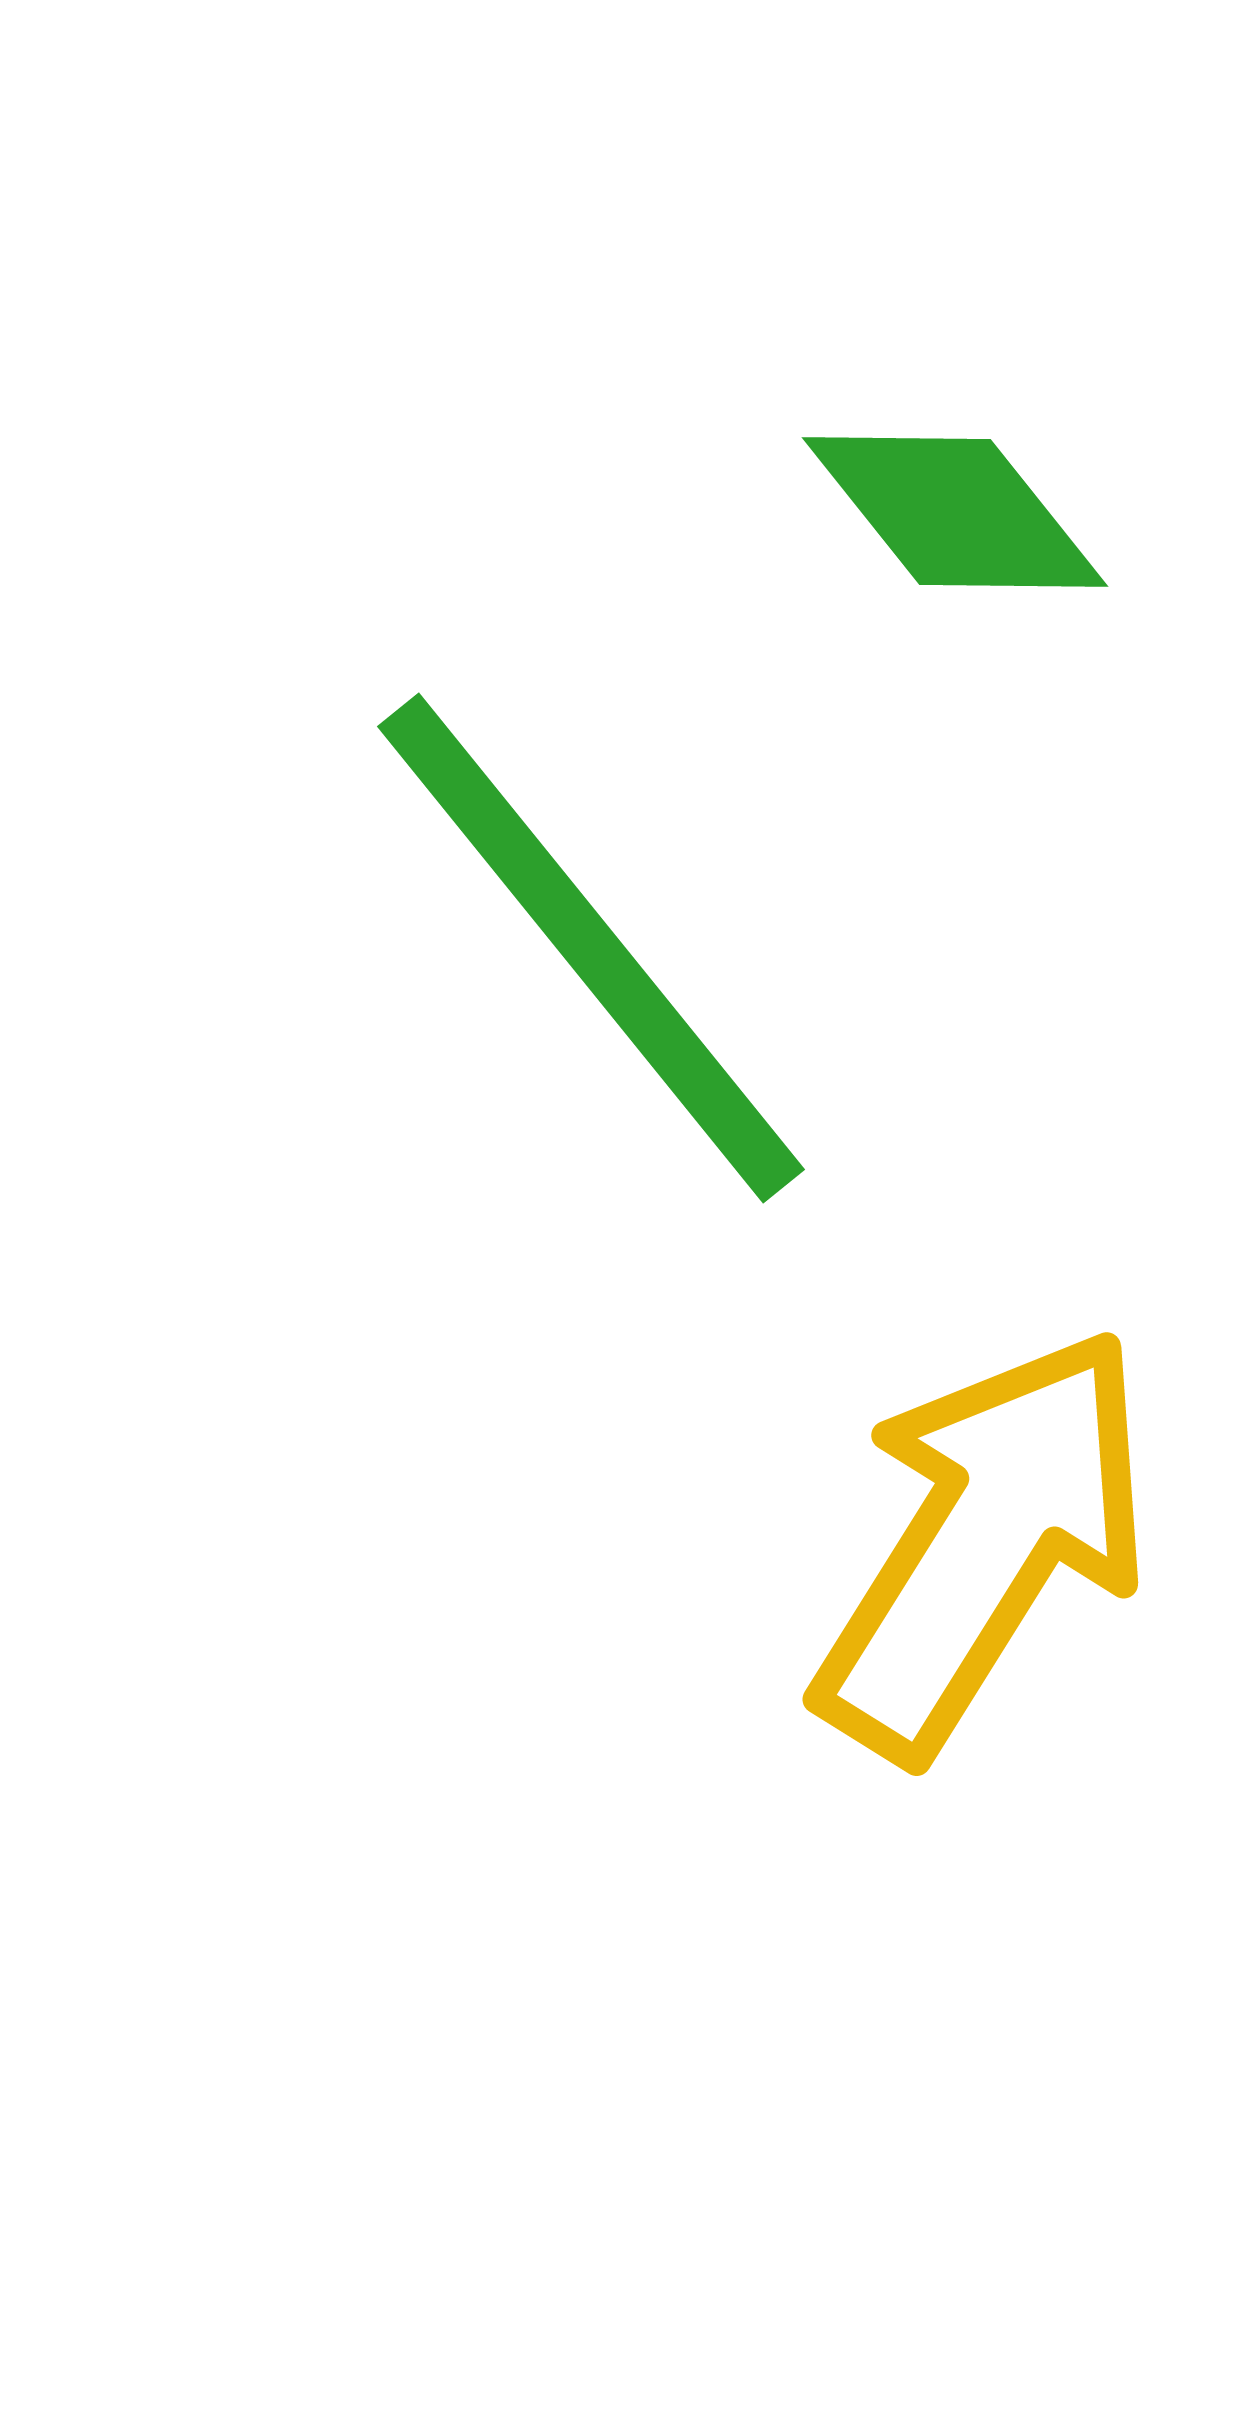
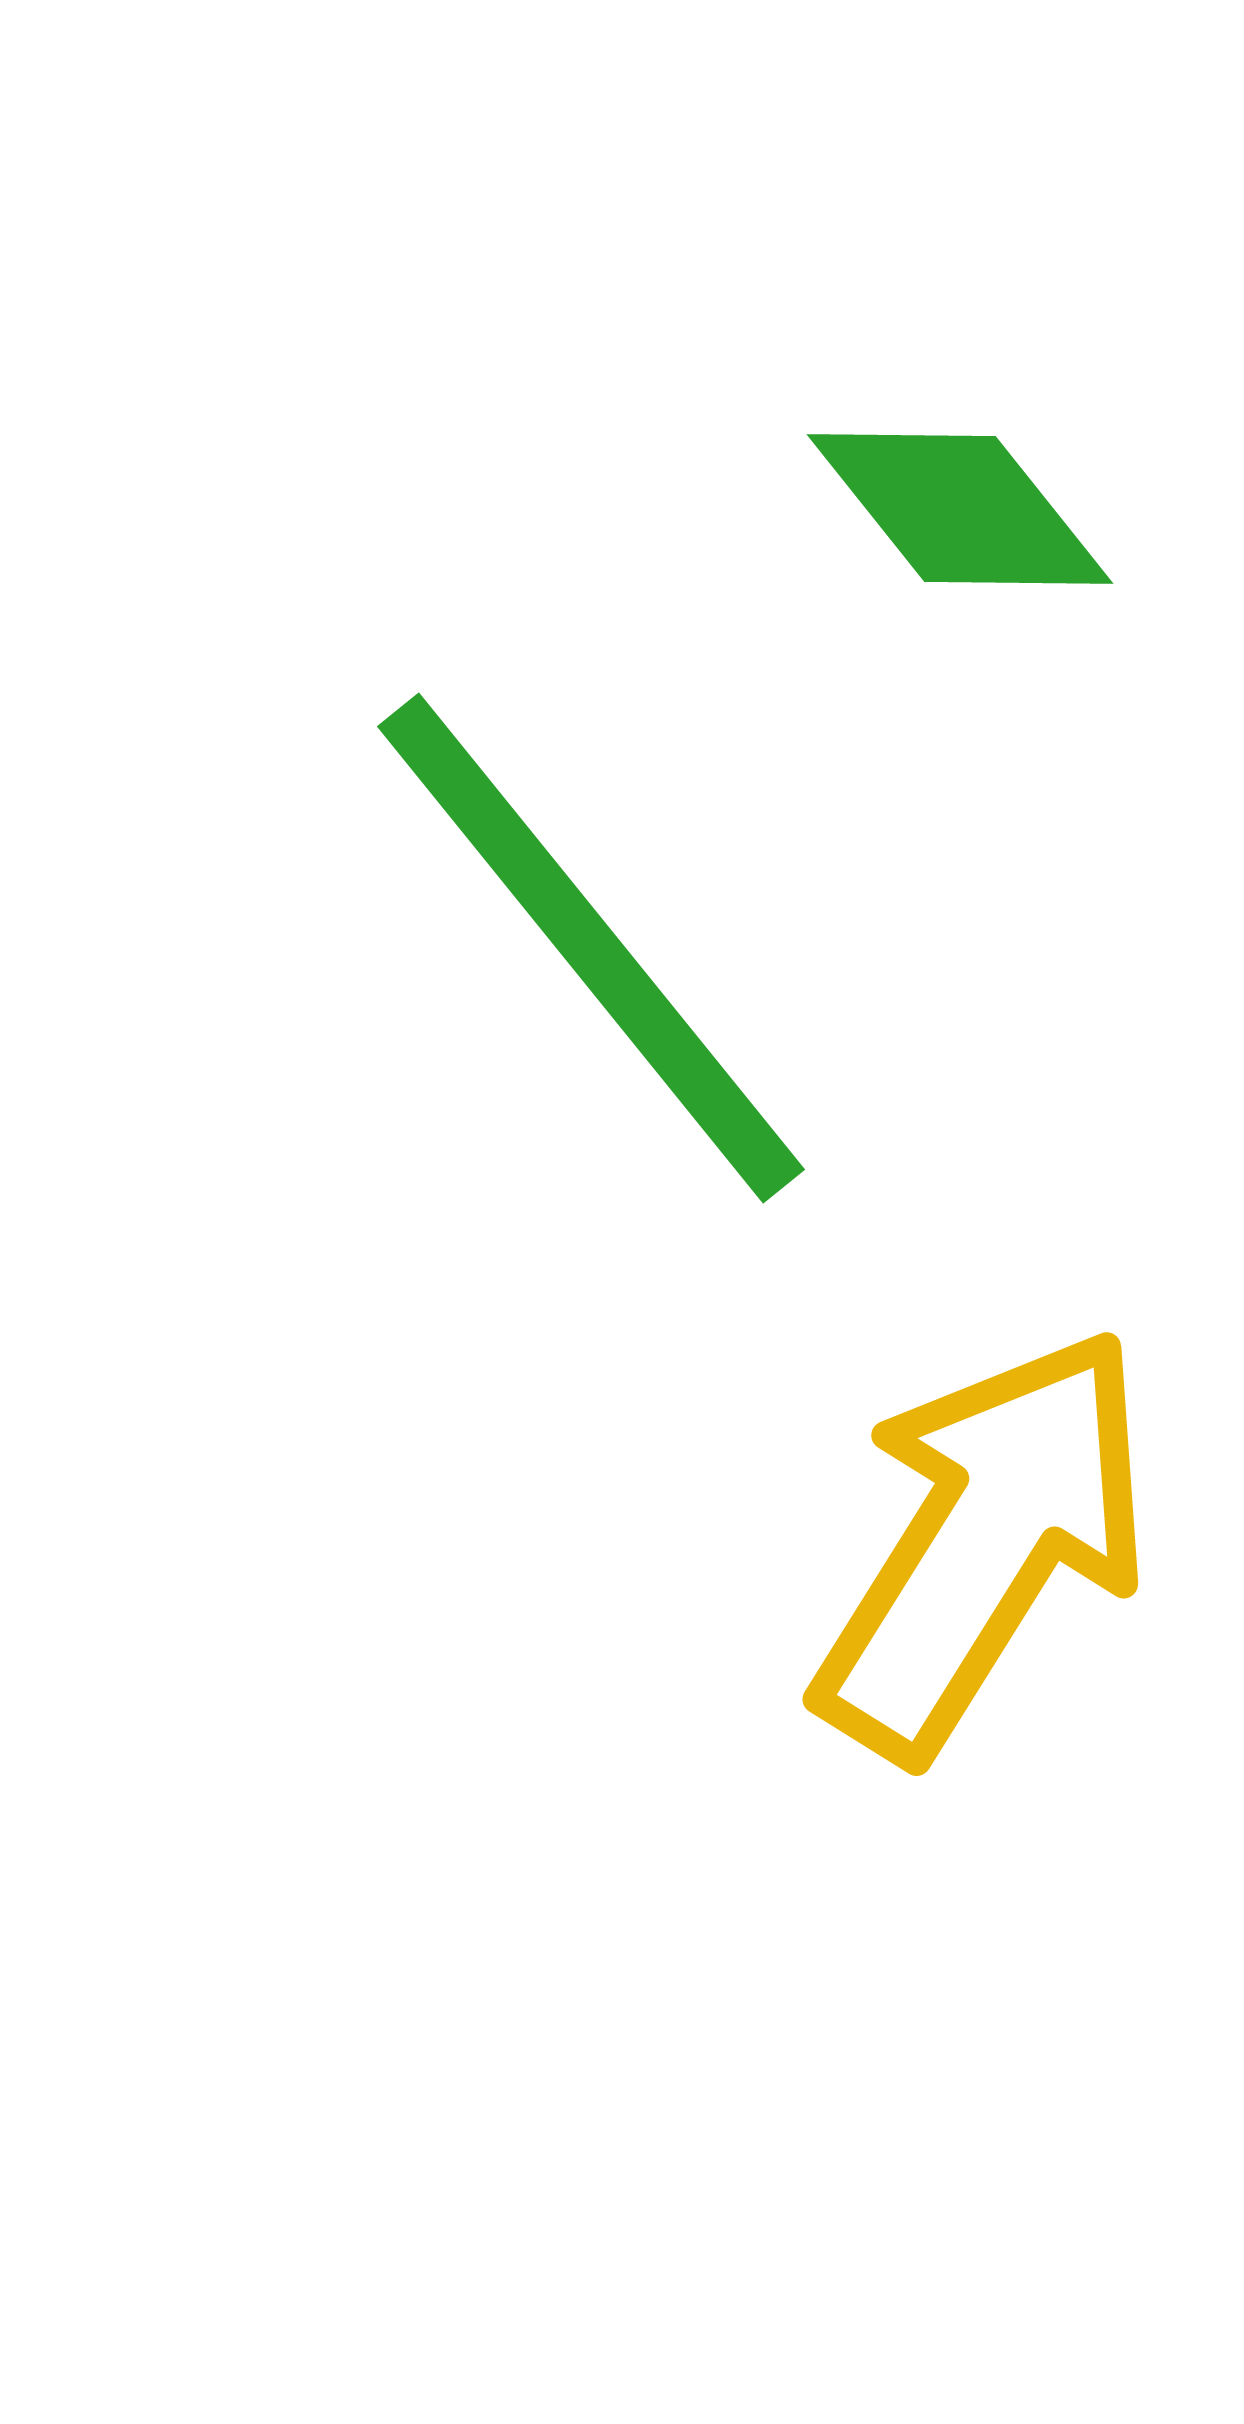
green diamond: moved 5 px right, 3 px up
